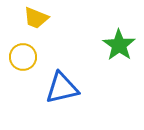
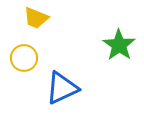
yellow circle: moved 1 px right, 1 px down
blue triangle: rotated 12 degrees counterclockwise
